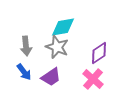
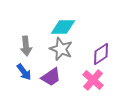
cyan diamond: rotated 10 degrees clockwise
gray star: moved 4 px right, 2 px down
purple diamond: moved 2 px right, 1 px down
pink cross: moved 1 px down
